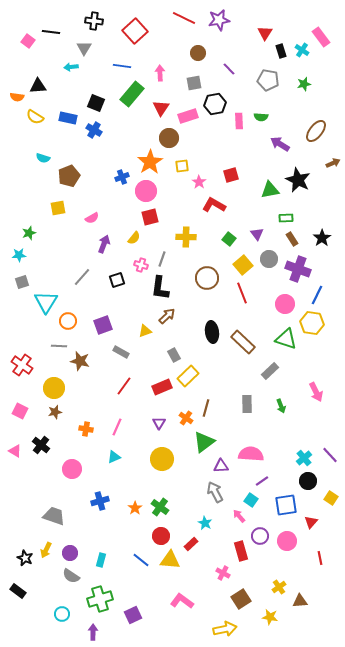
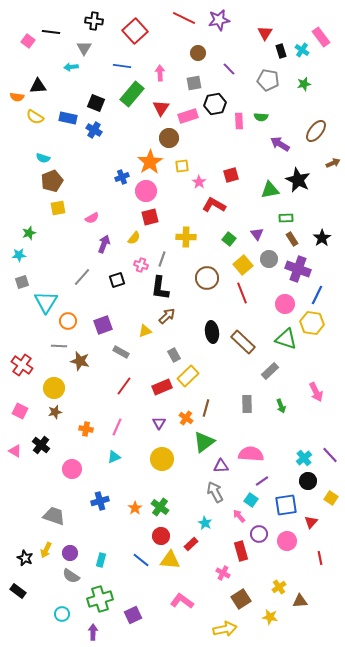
brown pentagon at (69, 176): moved 17 px left, 5 px down
purple circle at (260, 536): moved 1 px left, 2 px up
